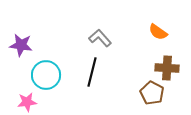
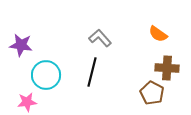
orange semicircle: moved 2 px down
